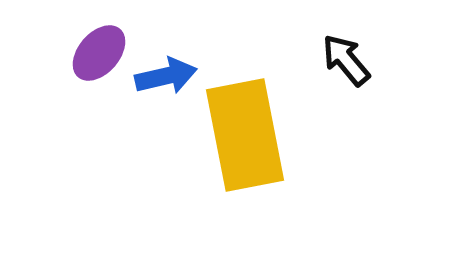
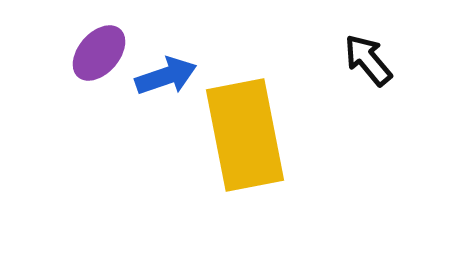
black arrow: moved 22 px right
blue arrow: rotated 6 degrees counterclockwise
